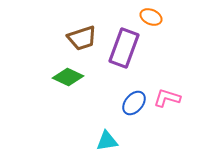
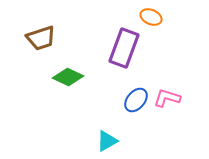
brown trapezoid: moved 41 px left
blue ellipse: moved 2 px right, 3 px up
cyan triangle: rotated 20 degrees counterclockwise
